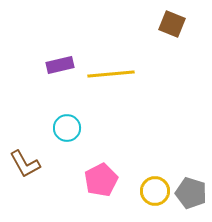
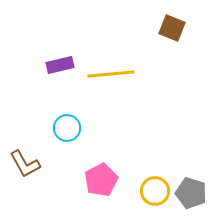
brown square: moved 4 px down
